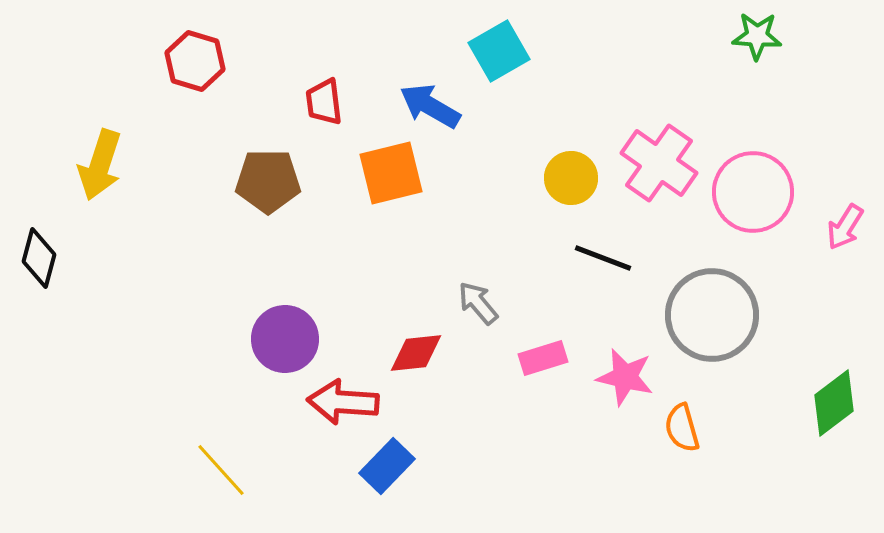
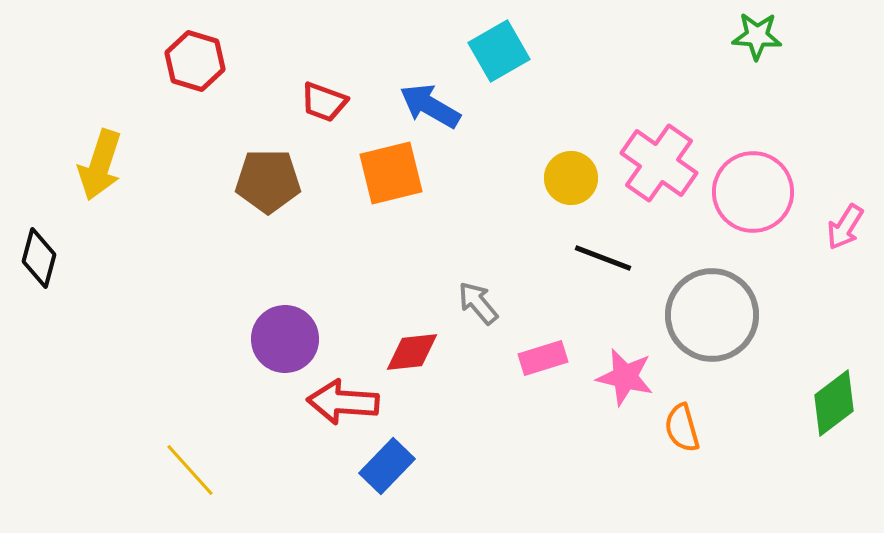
red trapezoid: rotated 63 degrees counterclockwise
red diamond: moved 4 px left, 1 px up
yellow line: moved 31 px left
